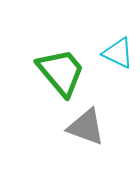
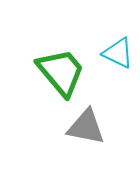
gray triangle: rotated 9 degrees counterclockwise
